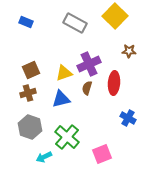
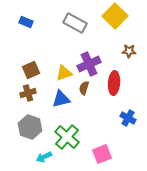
brown semicircle: moved 3 px left
